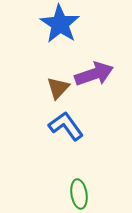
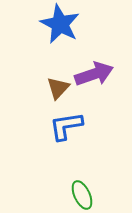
blue star: rotated 6 degrees counterclockwise
blue L-shape: rotated 63 degrees counterclockwise
green ellipse: moved 3 px right, 1 px down; rotated 16 degrees counterclockwise
